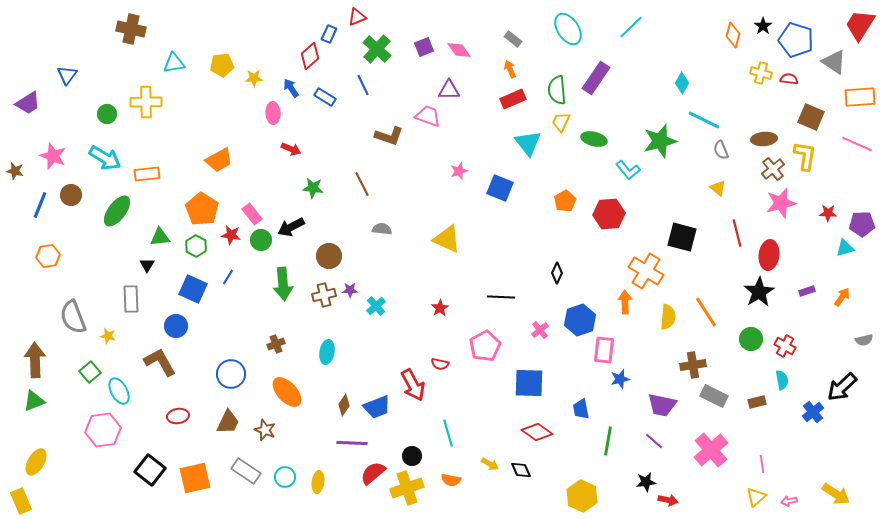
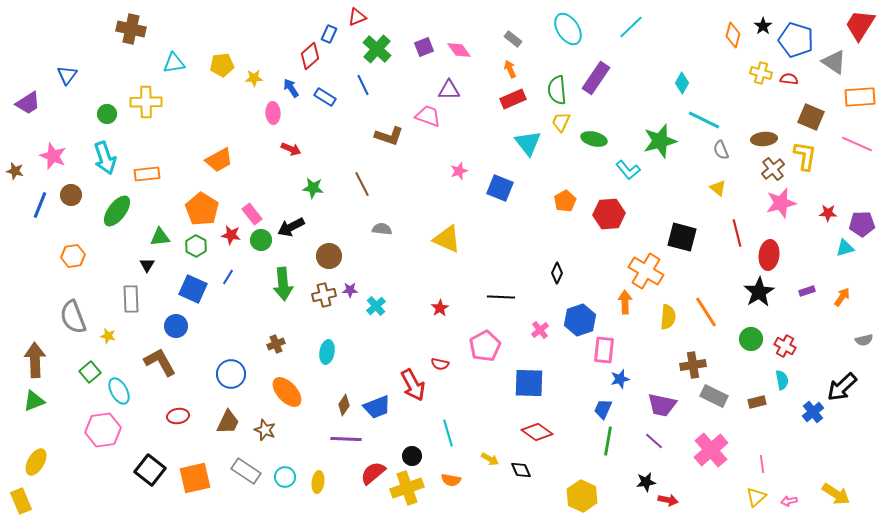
cyan arrow at (105, 158): rotated 40 degrees clockwise
orange hexagon at (48, 256): moved 25 px right
blue trapezoid at (581, 409): moved 22 px right; rotated 35 degrees clockwise
purple line at (352, 443): moved 6 px left, 4 px up
yellow arrow at (490, 464): moved 5 px up
